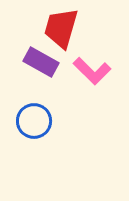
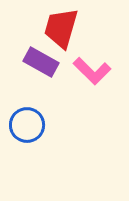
blue circle: moved 7 px left, 4 px down
